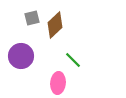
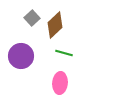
gray square: rotated 28 degrees counterclockwise
green line: moved 9 px left, 7 px up; rotated 30 degrees counterclockwise
pink ellipse: moved 2 px right
